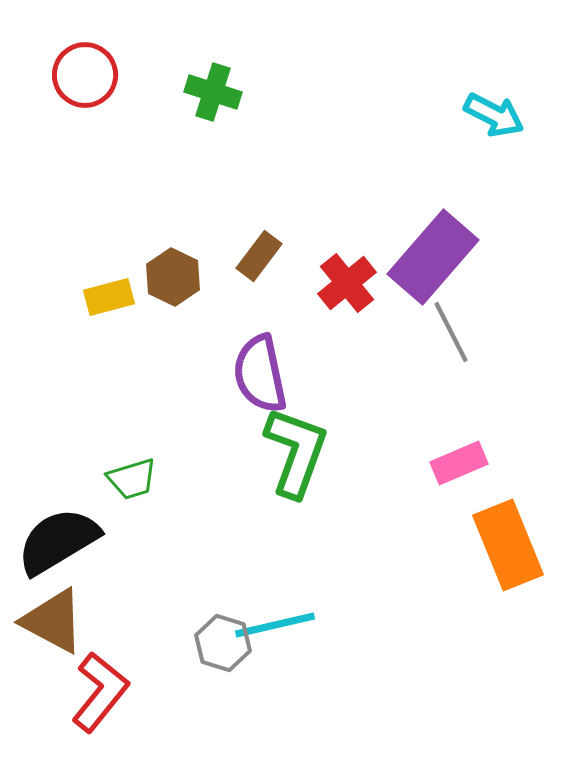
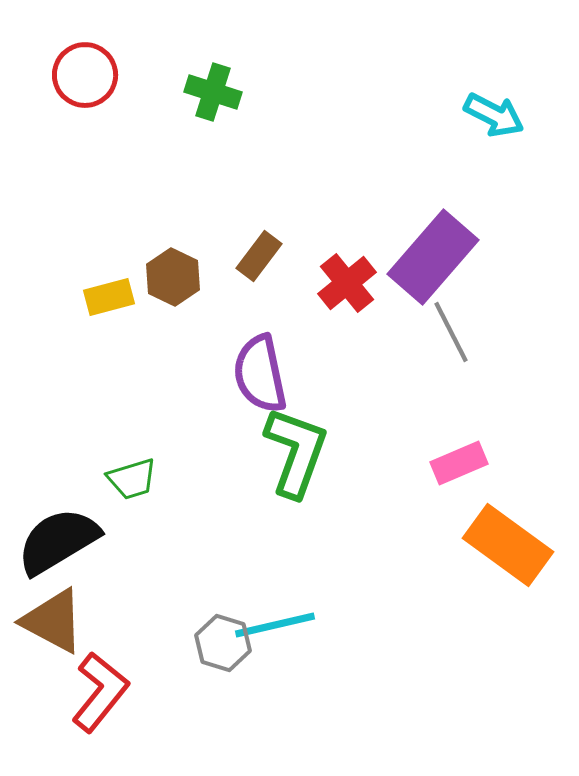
orange rectangle: rotated 32 degrees counterclockwise
